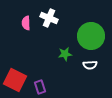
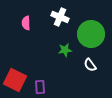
white cross: moved 11 px right, 1 px up
green circle: moved 2 px up
green star: moved 4 px up
white semicircle: rotated 56 degrees clockwise
purple rectangle: rotated 16 degrees clockwise
